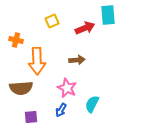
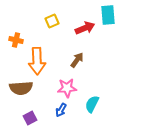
brown arrow: rotated 49 degrees counterclockwise
pink star: rotated 30 degrees counterclockwise
purple square: moved 1 px left, 1 px down; rotated 24 degrees counterclockwise
